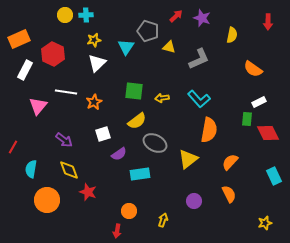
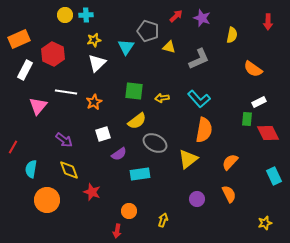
orange semicircle at (209, 130): moved 5 px left
red star at (88, 192): moved 4 px right
purple circle at (194, 201): moved 3 px right, 2 px up
